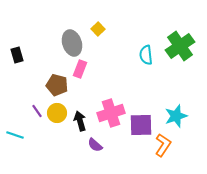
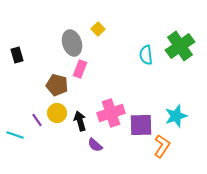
purple line: moved 9 px down
orange L-shape: moved 1 px left, 1 px down
